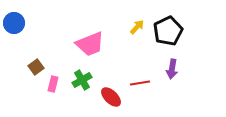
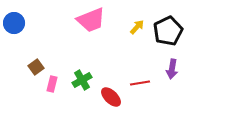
pink trapezoid: moved 1 px right, 24 px up
pink rectangle: moved 1 px left
